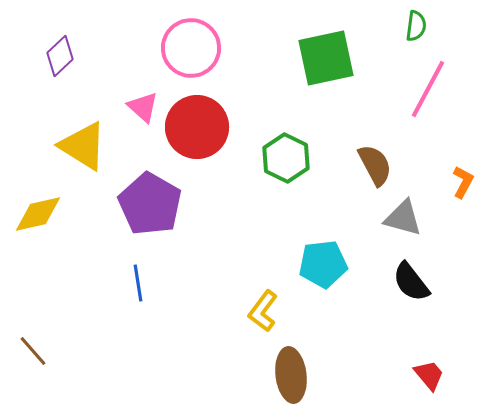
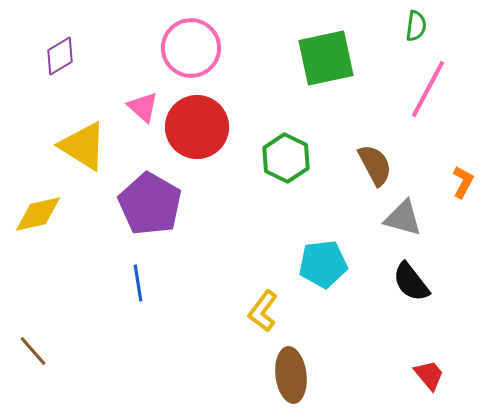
purple diamond: rotated 12 degrees clockwise
